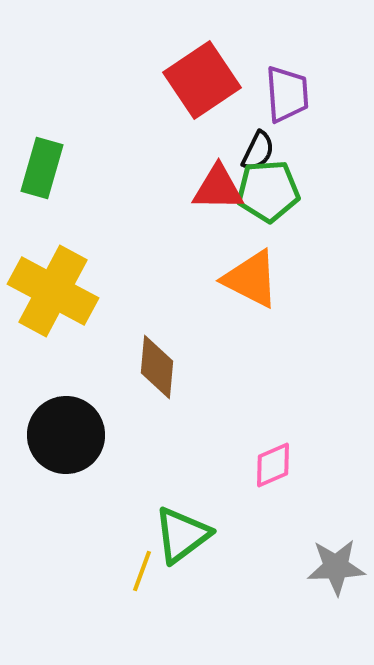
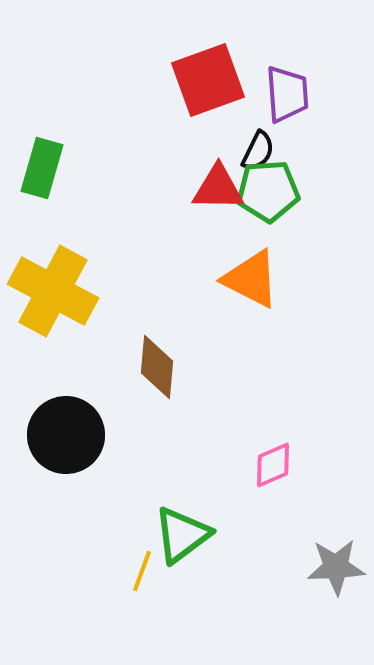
red square: moved 6 px right; rotated 14 degrees clockwise
